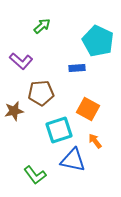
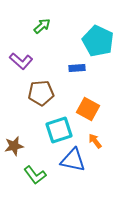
brown star: moved 35 px down
